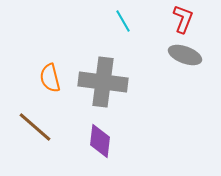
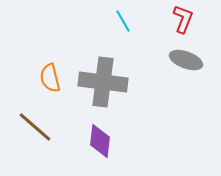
gray ellipse: moved 1 px right, 5 px down
